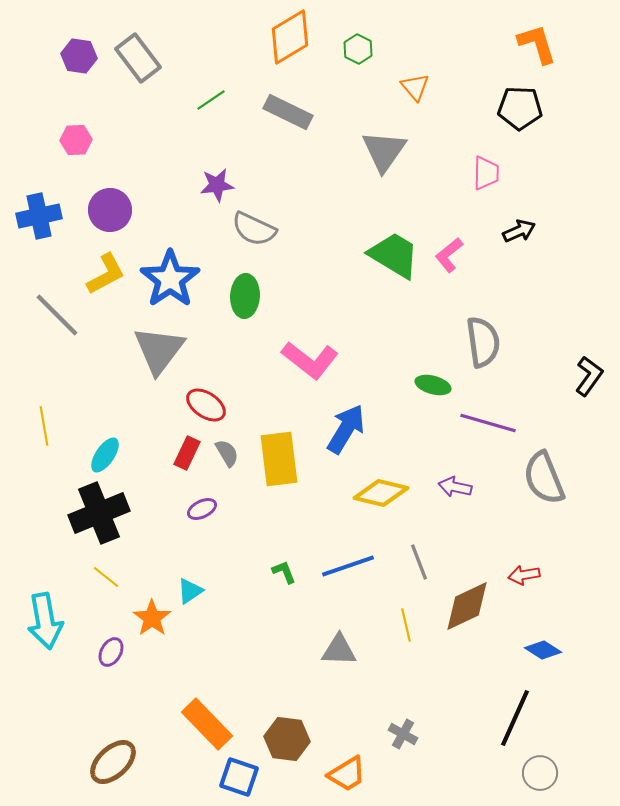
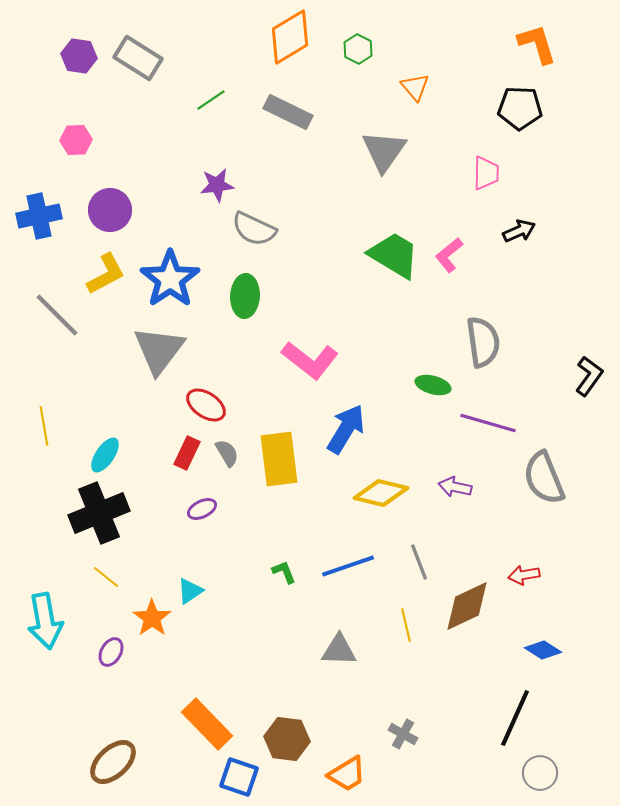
gray rectangle at (138, 58): rotated 21 degrees counterclockwise
